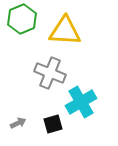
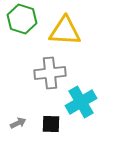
green hexagon: rotated 20 degrees counterclockwise
gray cross: rotated 28 degrees counterclockwise
black square: moved 2 px left; rotated 18 degrees clockwise
